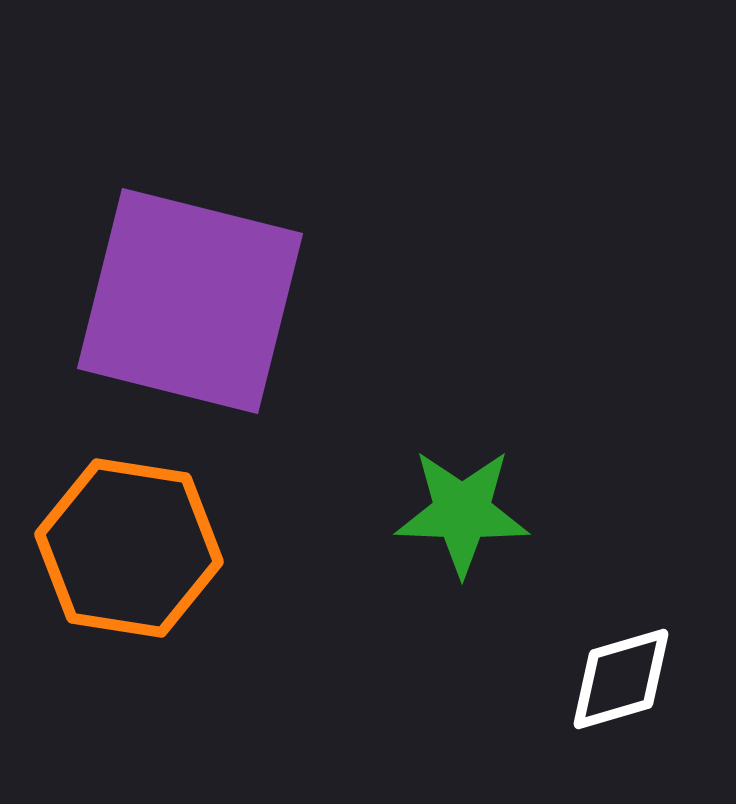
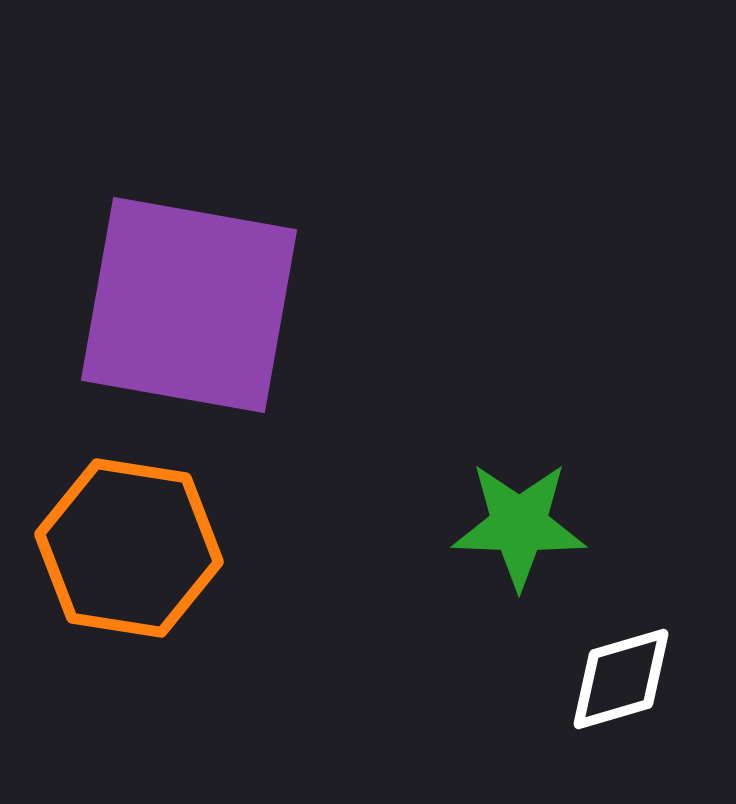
purple square: moved 1 px left, 4 px down; rotated 4 degrees counterclockwise
green star: moved 57 px right, 13 px down
